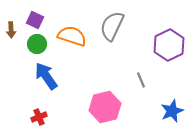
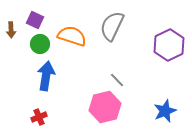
green circle: moved 3 px right
blue arrow: rotated 44 degrees clockwise
gray line: moved 24 px left; rotated 21 degrees counterclockwise
blue star: moved 7 px left
